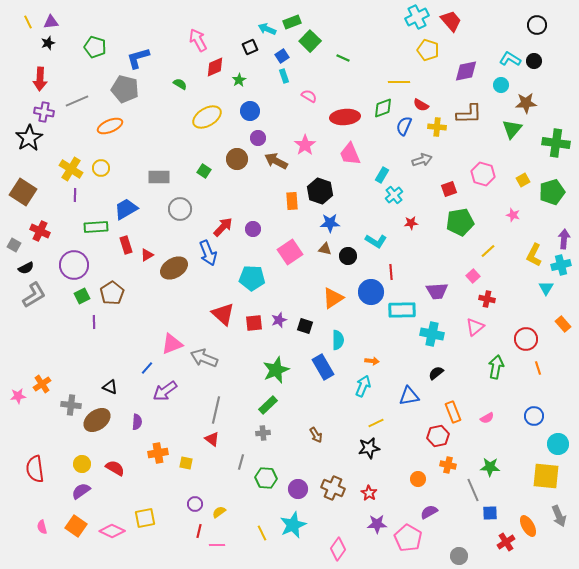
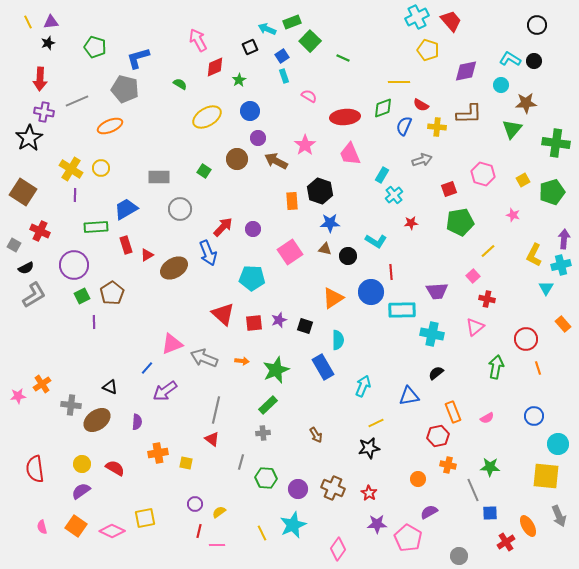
orange arrow at (372, 361): moved 130 px left
